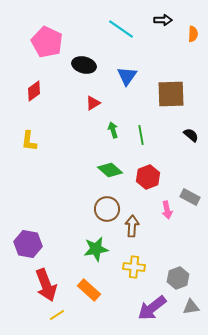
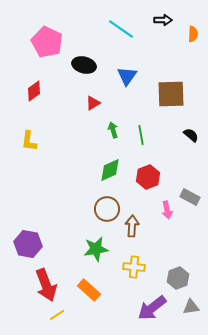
green diamond: rotated 65 degrees counterclockwise
